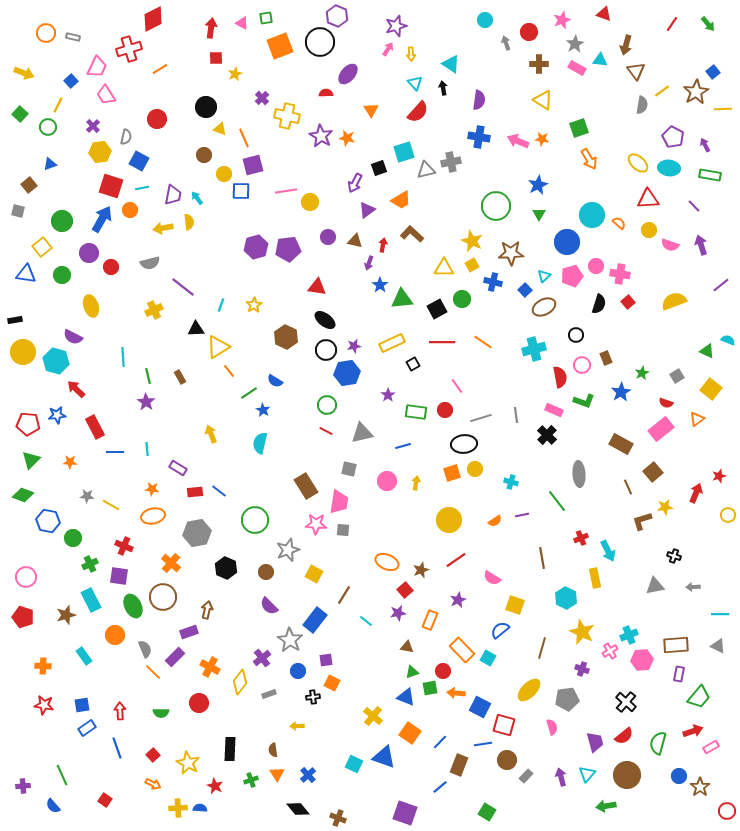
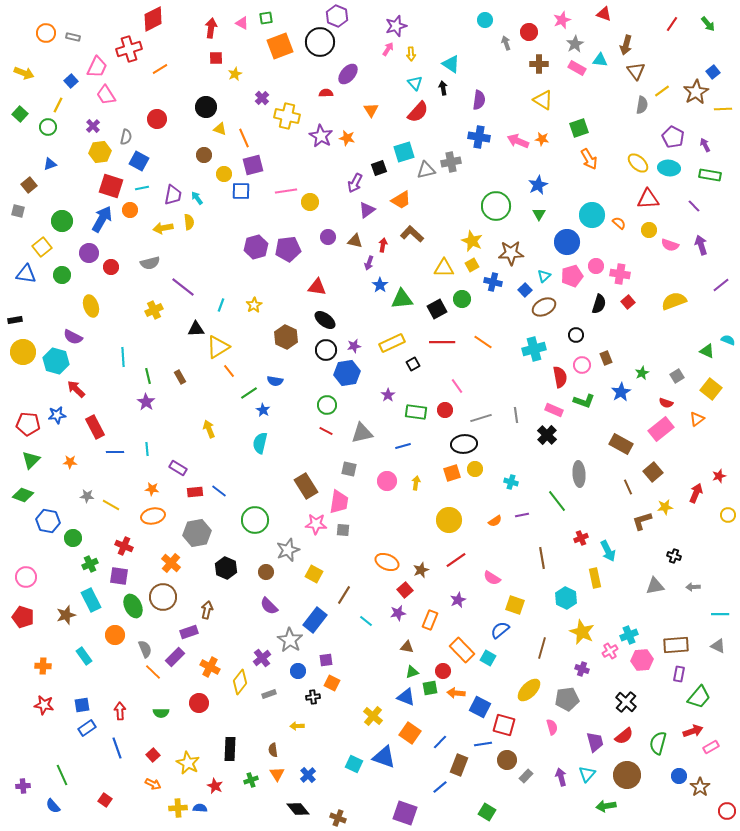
blue semicircle at (275, 381): rotated 21 degrees counterclockwise
yellow arrow at (211, 434): moved 2 px left, 5 px up
